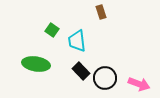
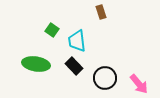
black rectangle: moved 7 px left, 5 px up
pink arrow: rotated 30 degrees clockwise
